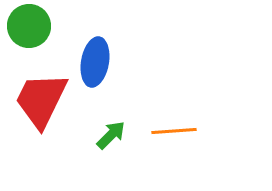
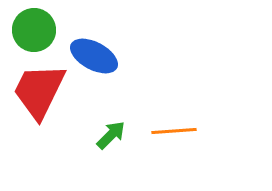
green circle: moved 5 px right, 4 px down
blue ellipse: moved 1 px left, 6 px up; rotated 72 degrees counterclockwise
red trapezoid: moved 2 px left, 9 px up
